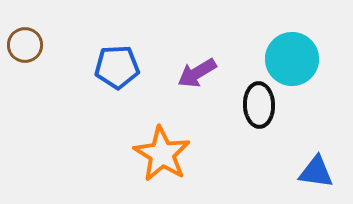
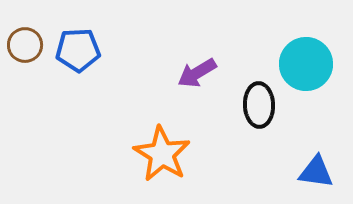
cyan circle: moved 14 px right, 5 px down
blue pentagon: moved 39 px left, 17 px up
